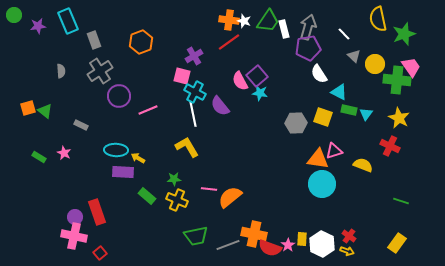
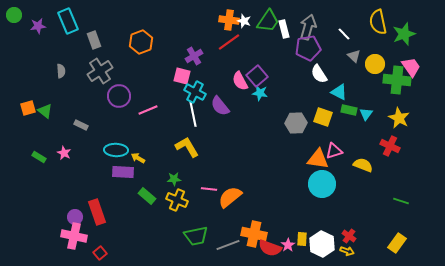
yellow semicircle at (378, 19): moved 3 px down
